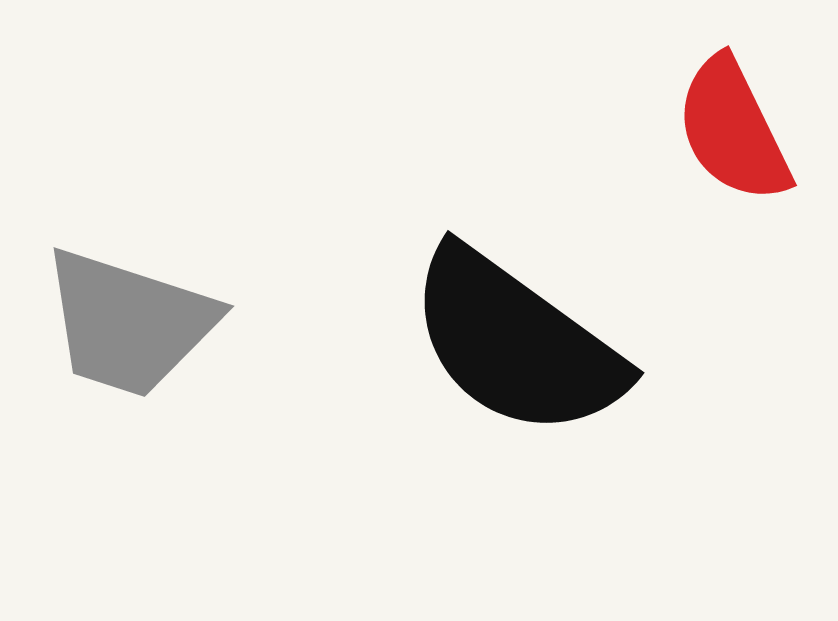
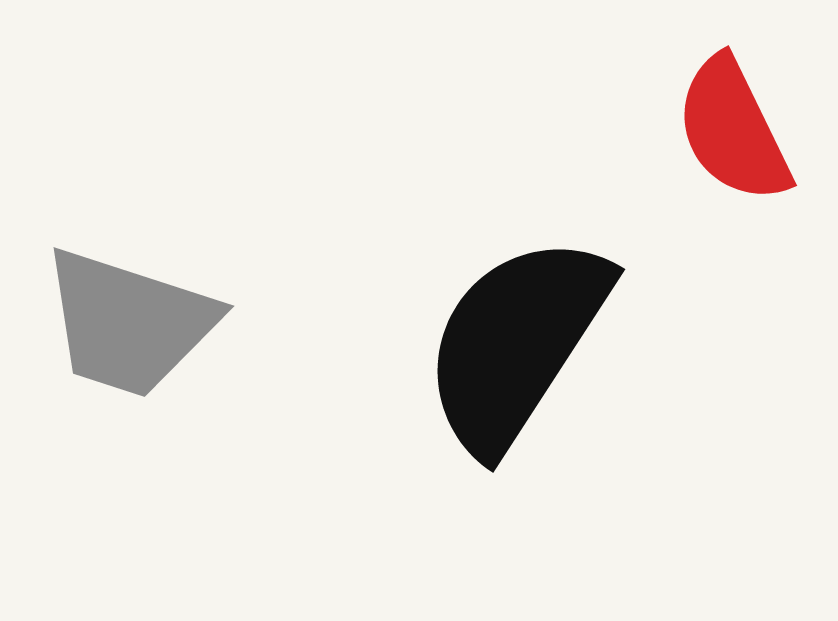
black semicircle: rotated 87 degrees clockwise
